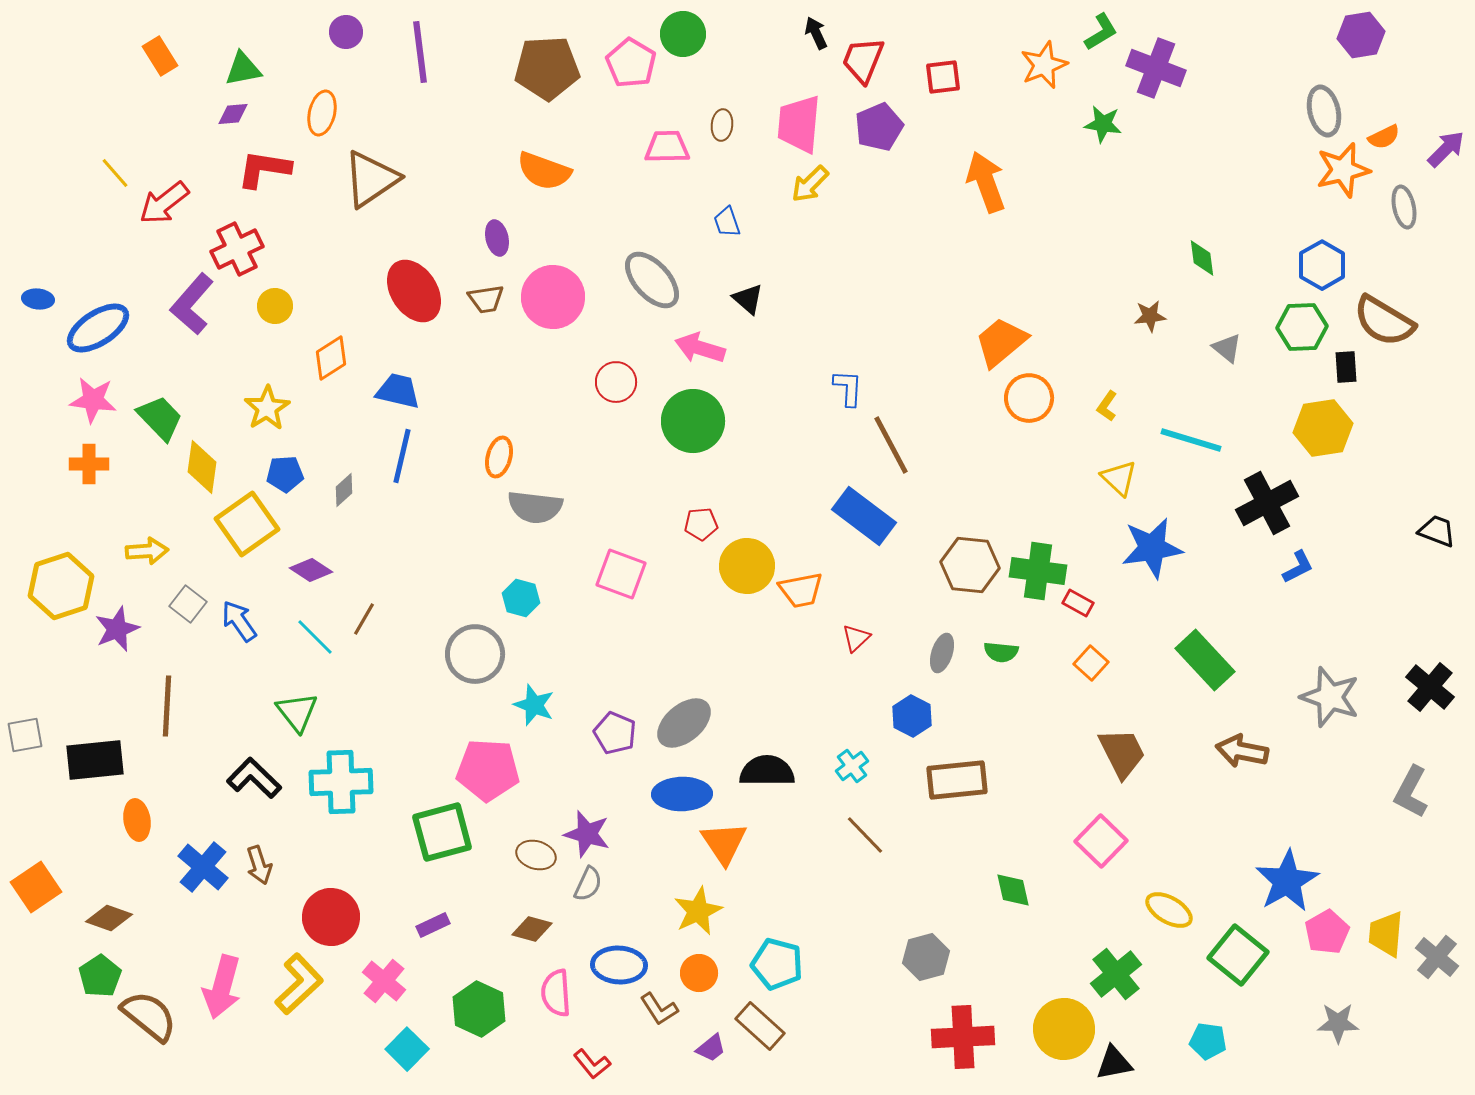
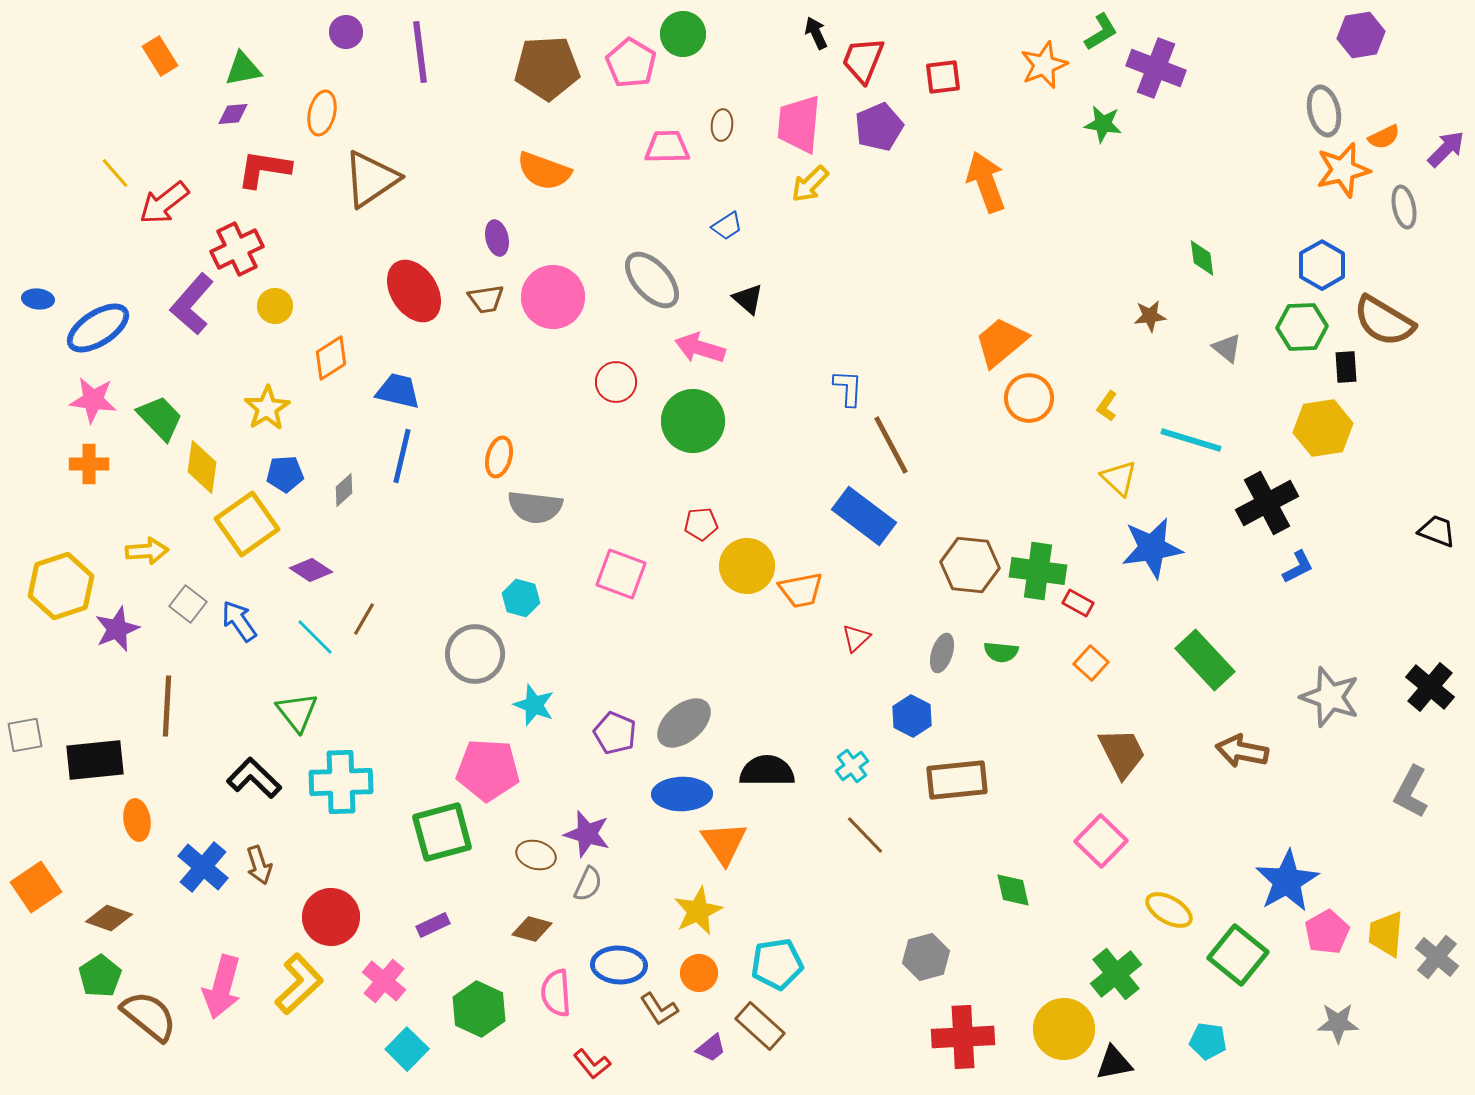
blue trapezoid at (727, 222): moved 4 px down; rotated 104 degrees counterclockwise
cyan pentagon at (777, 964): rotated 24 degrees counterclockwise
